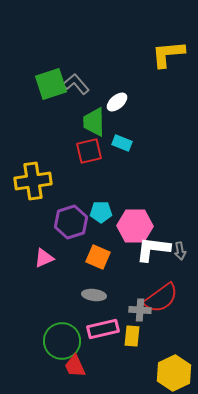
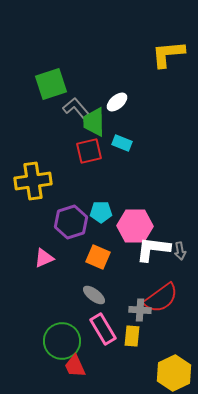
gray L-shape: moved 24 px down
gray ellipse: rotated 30 degrees clockwise
pink rectangle: rotated 72 degrees clockwise
